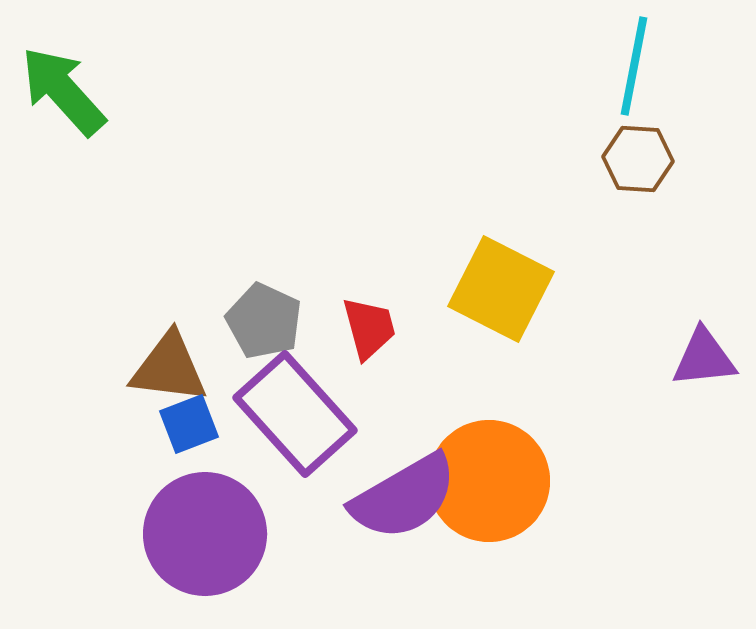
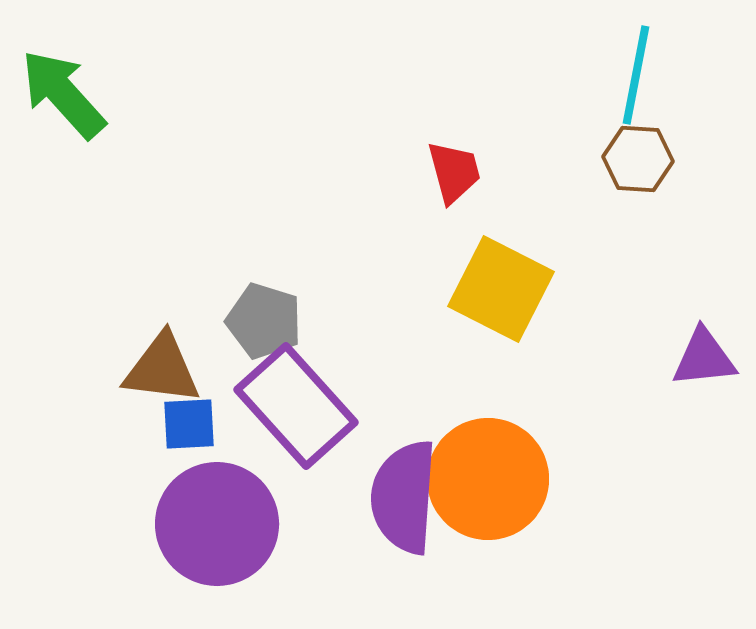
cyan line: moved 2 px right, 9 px down
green arrow: moved 3 px down
gray pentagon: rotated 8 degrees counterclockwise
red trapezoid: moved 85 px right, 156 px up
brown triangle: moved 7 px left, 1 px down
purple rectangle: moved 1 px right, 8 px up
blue square: rotated 18 degrees clockwise
orange circle: moved 1 px left, 2 px up
purple semicircle: rotated 124 degrees clockwise
purple circle: moved 12 px right, 10 px up
